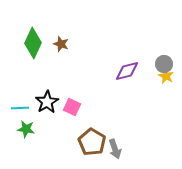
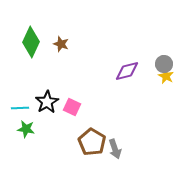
green diamond: moved 2 px left, 1 px up
